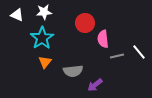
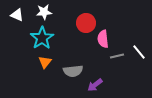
red circle: moved 1 px right
